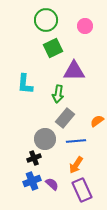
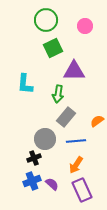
gray rectangle: moved 1 px right, 1 px up
